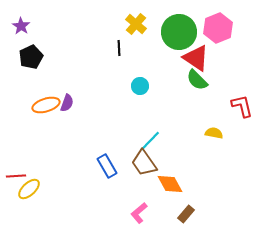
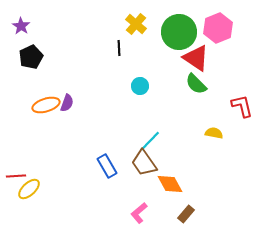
green semicircle: moved 1 px left, 4 px down
